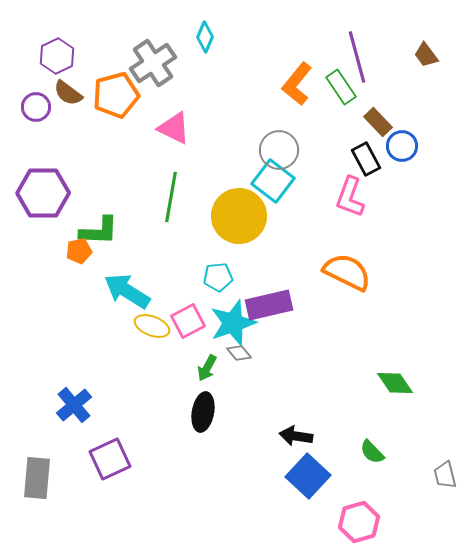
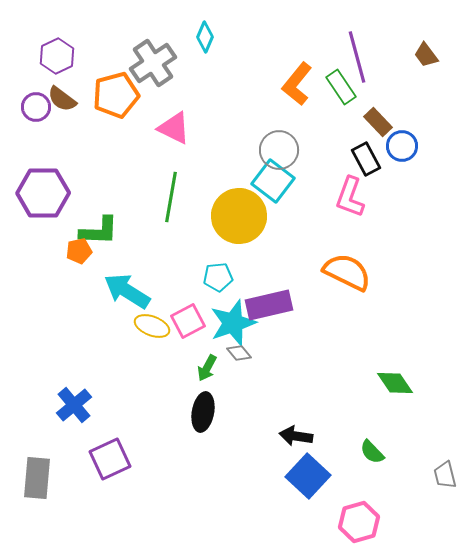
brown semicircle at (68, 93): moved 6 px left, 6 px down
